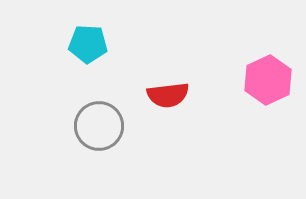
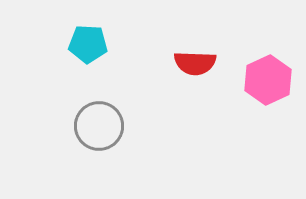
red semicircle: moved 27 px right, 32 px up; rotated 9 degrees clockwise
